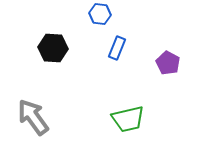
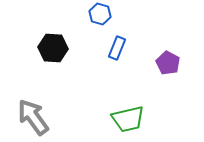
blue hexagon: rotated 10 degrees clockwise
